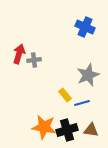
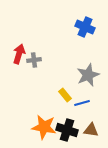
black cross: rotated 35 degrees clockwise
